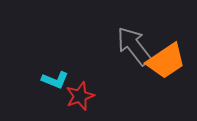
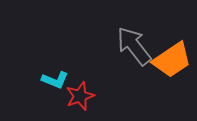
orange trapezoid: moved 6 px right, 1 px up
